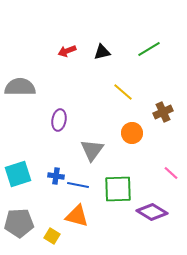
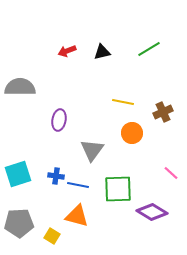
yellow line: moved 10 px down; rotated 30 degrees counterclockwise
